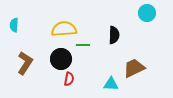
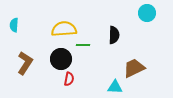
cyan triangle: moved 4 px right, 3 px down
